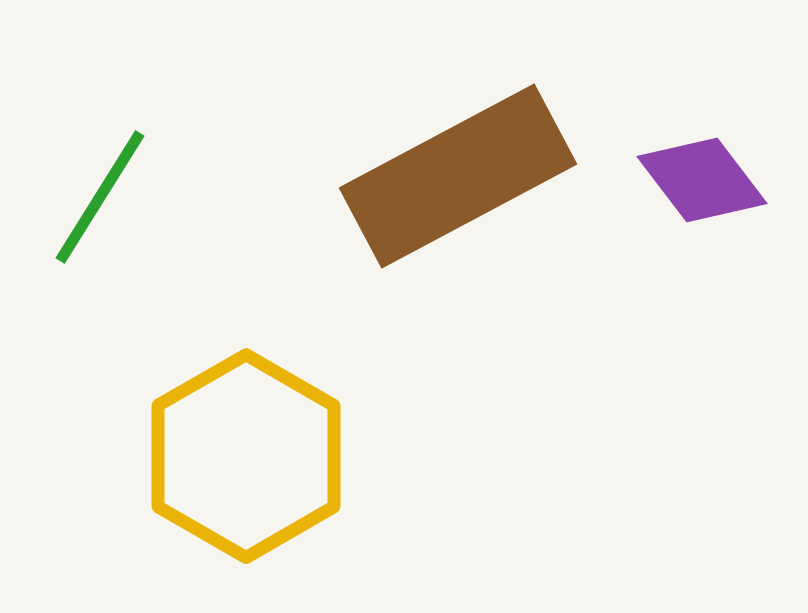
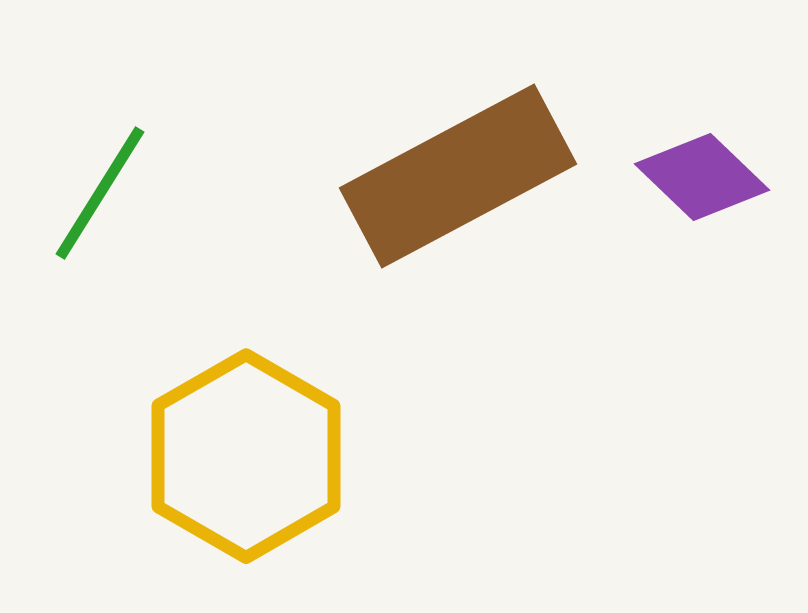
purple diamond: moved 3 px up; rotated 9 degrees counterclockwise
green line: moved 4 px up
